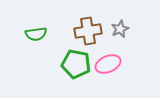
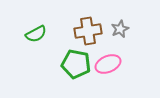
green semicircle: rotated 20 degrees counterclockwise
